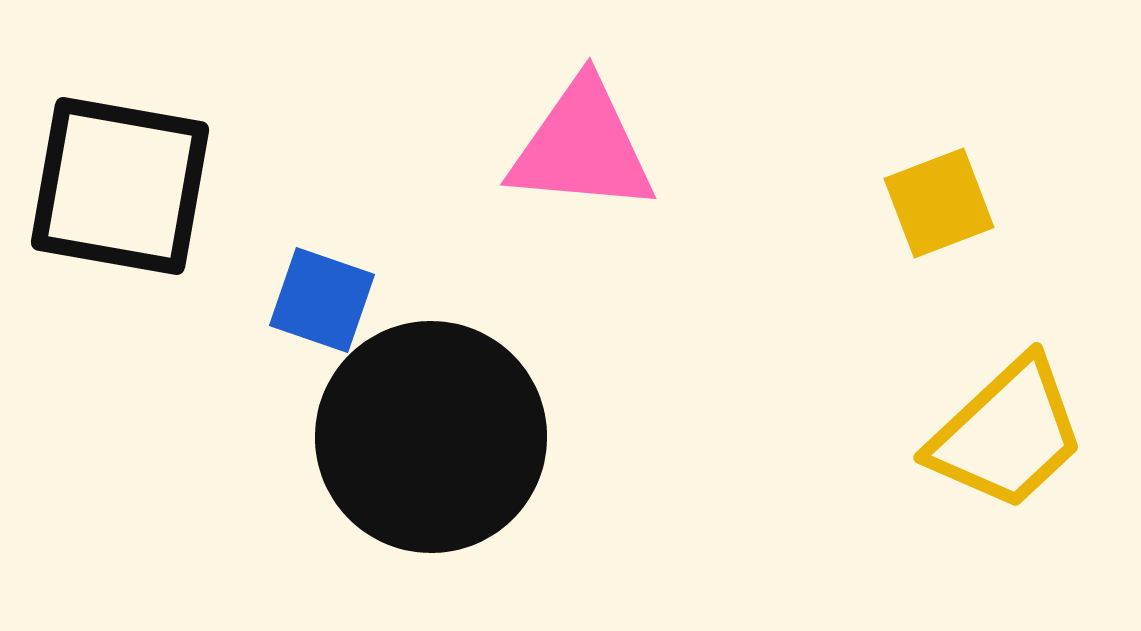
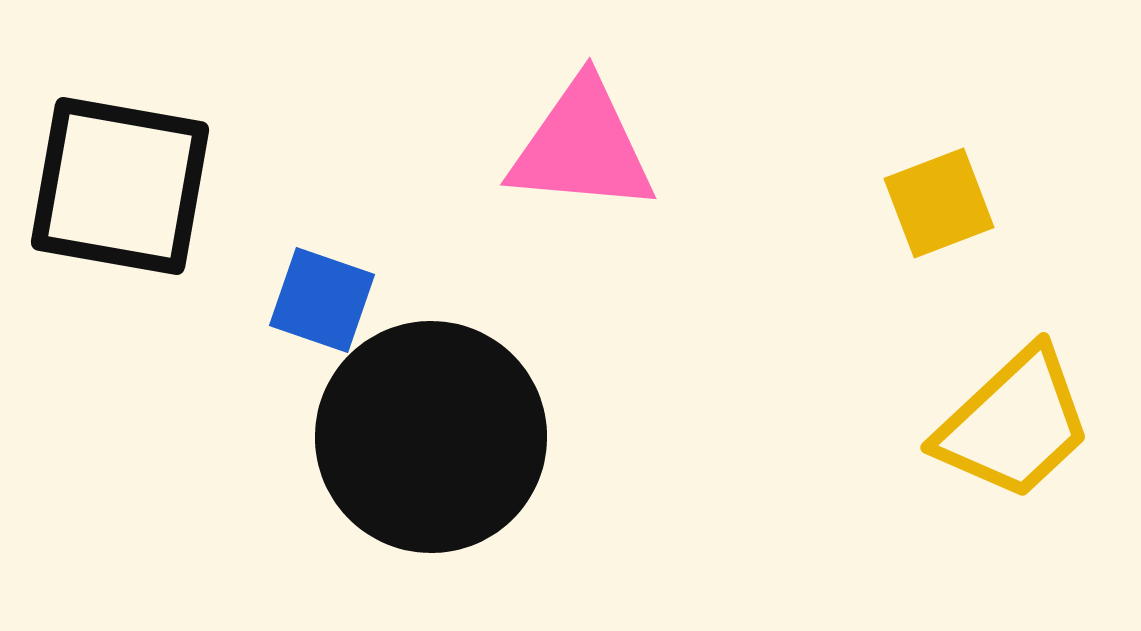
yellow trapezoid: moved 7 px right, 10 px up
